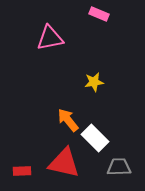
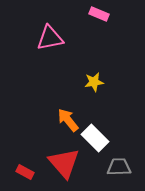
red triangle: rotated 36 degrees clockwise
red rectangle: moved 3 px right, 1 px down; rotated 30 degrees clockwise
